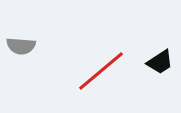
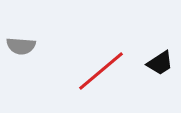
black trapezoid: moved 1 px down
